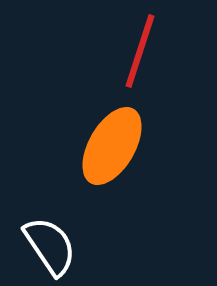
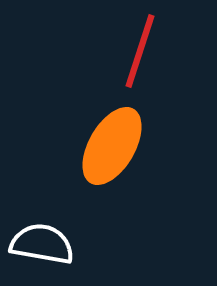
white semicircle: moved 8 px left, 2 px up; rotated 46 degrees counterclockwise
